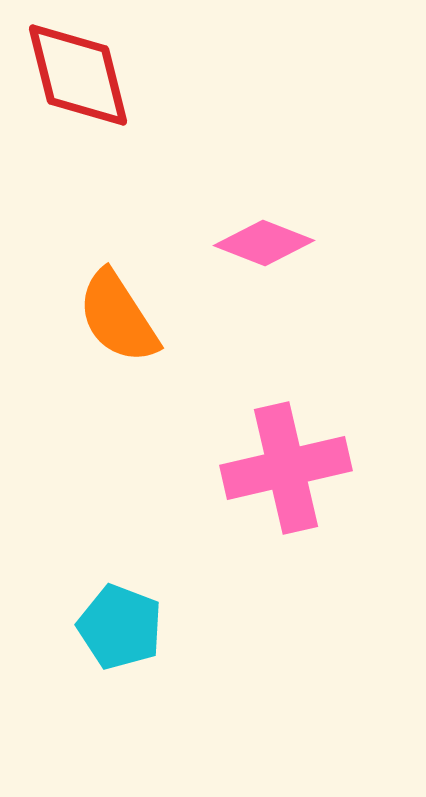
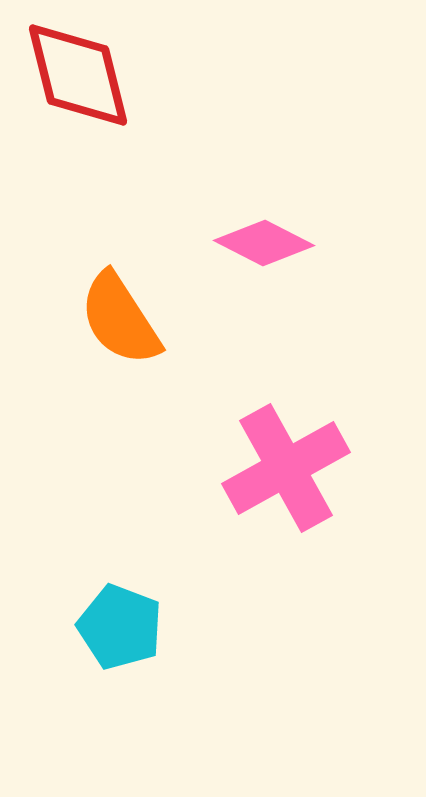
pink diamond: rotated 6 degrees clockwise
orange semicircle: moved 2 px right, 2 px down
pink cross: rotated 16 degrees counterclockwise
